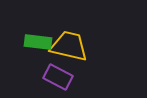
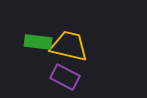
purple rectangle: moved 7 px right
